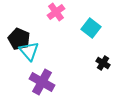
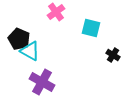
cyan square: rotated 24 degrees counterclockwise
cyan triangle: moved 1 px right; rotated 20 degrees counterclockwise
black cross: moved 10 px right, 8 px up
